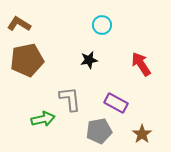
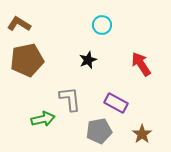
black star: moved 1 px left; rotated 12 degrees counterclockwise
